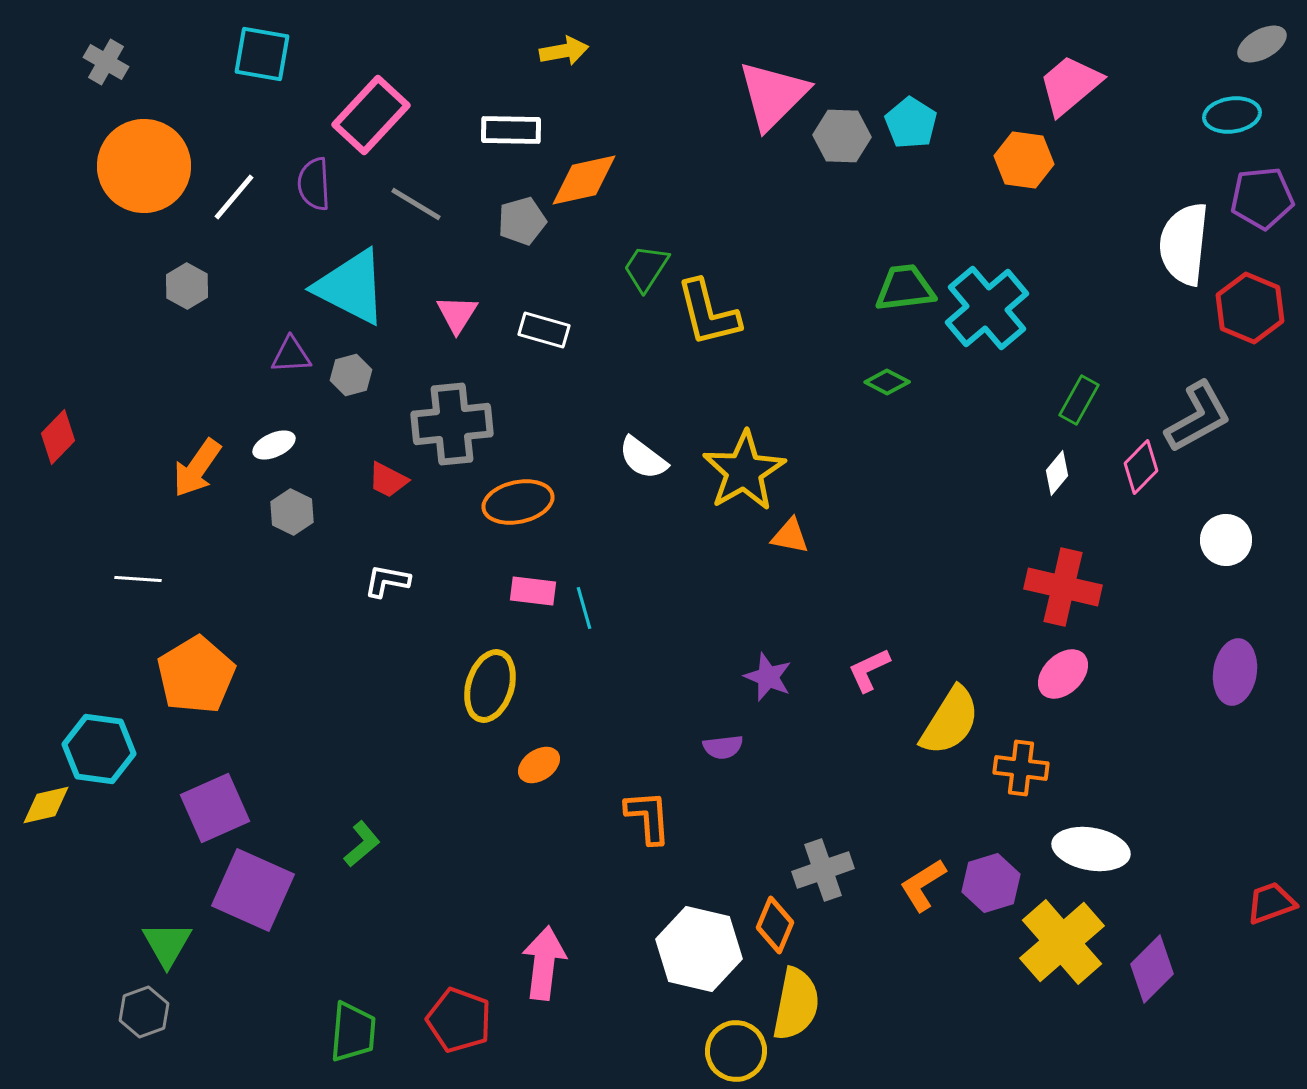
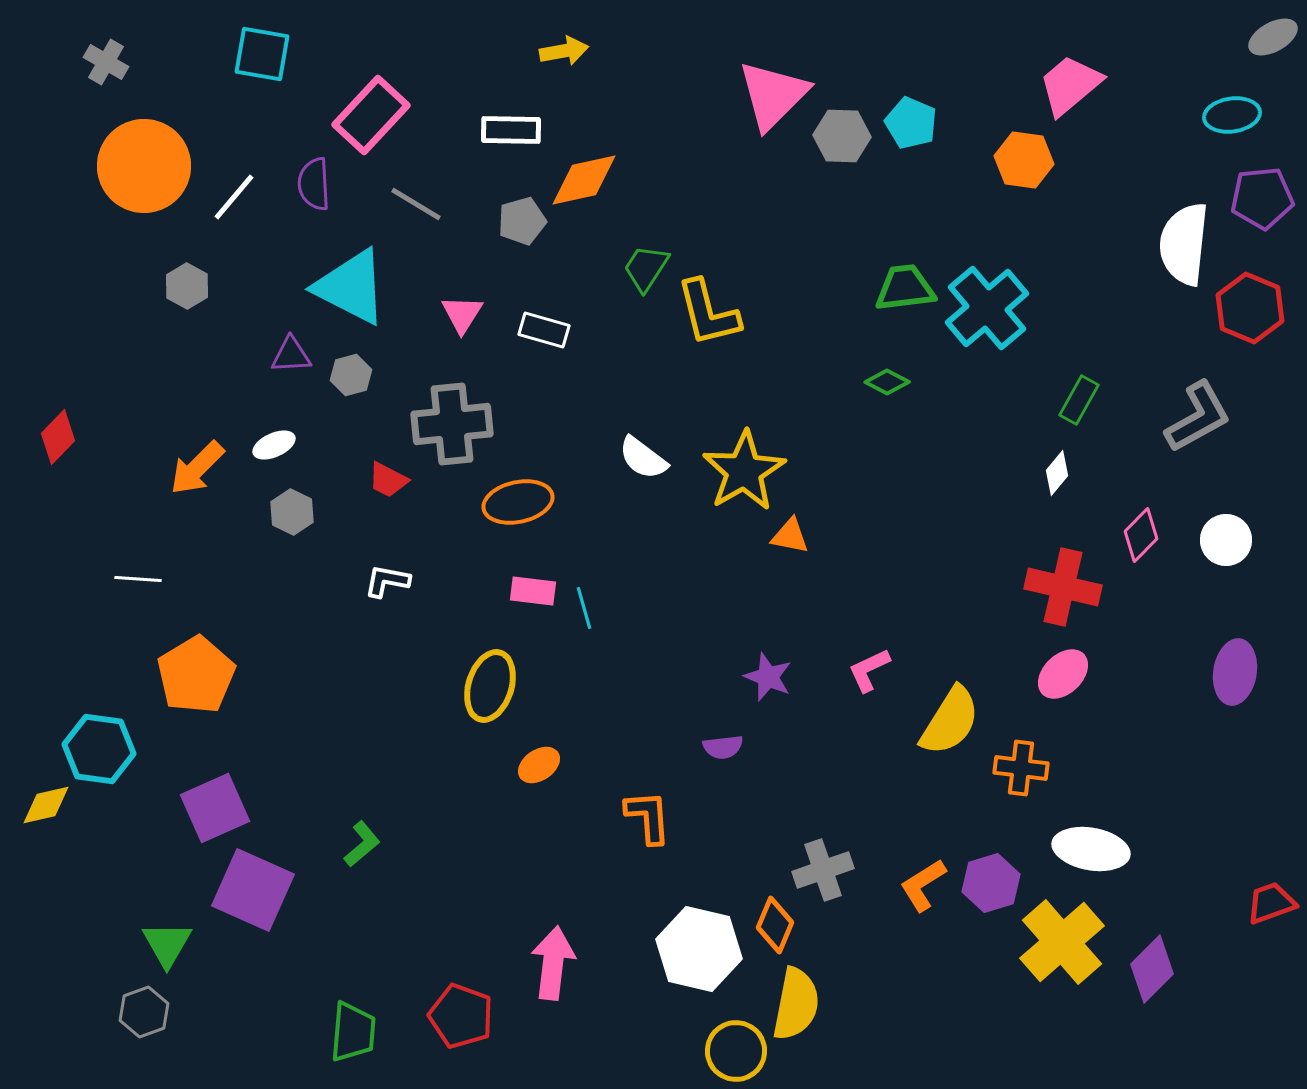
gray ellipse at (1262, 44): moved 11 px right, 7 px up
cyan pentagon at (911, 123): rotated 9 degrees counterclockwise
pink triangle at (457, 314): moved 5 px right
pink diamond at (1141, 467): moved 68 px down
orange arrow at (197, 468): rotated 10 degrees clockwise
pink arrow at (544, 963): moved 9 px right
red pentagon at (459, 1020): moved 2 px right, 4 px up
